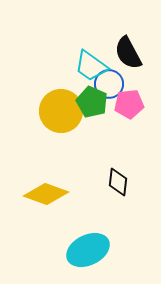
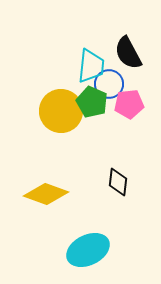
cyan trapezoid: rotated 120 degrees counterclockwise
